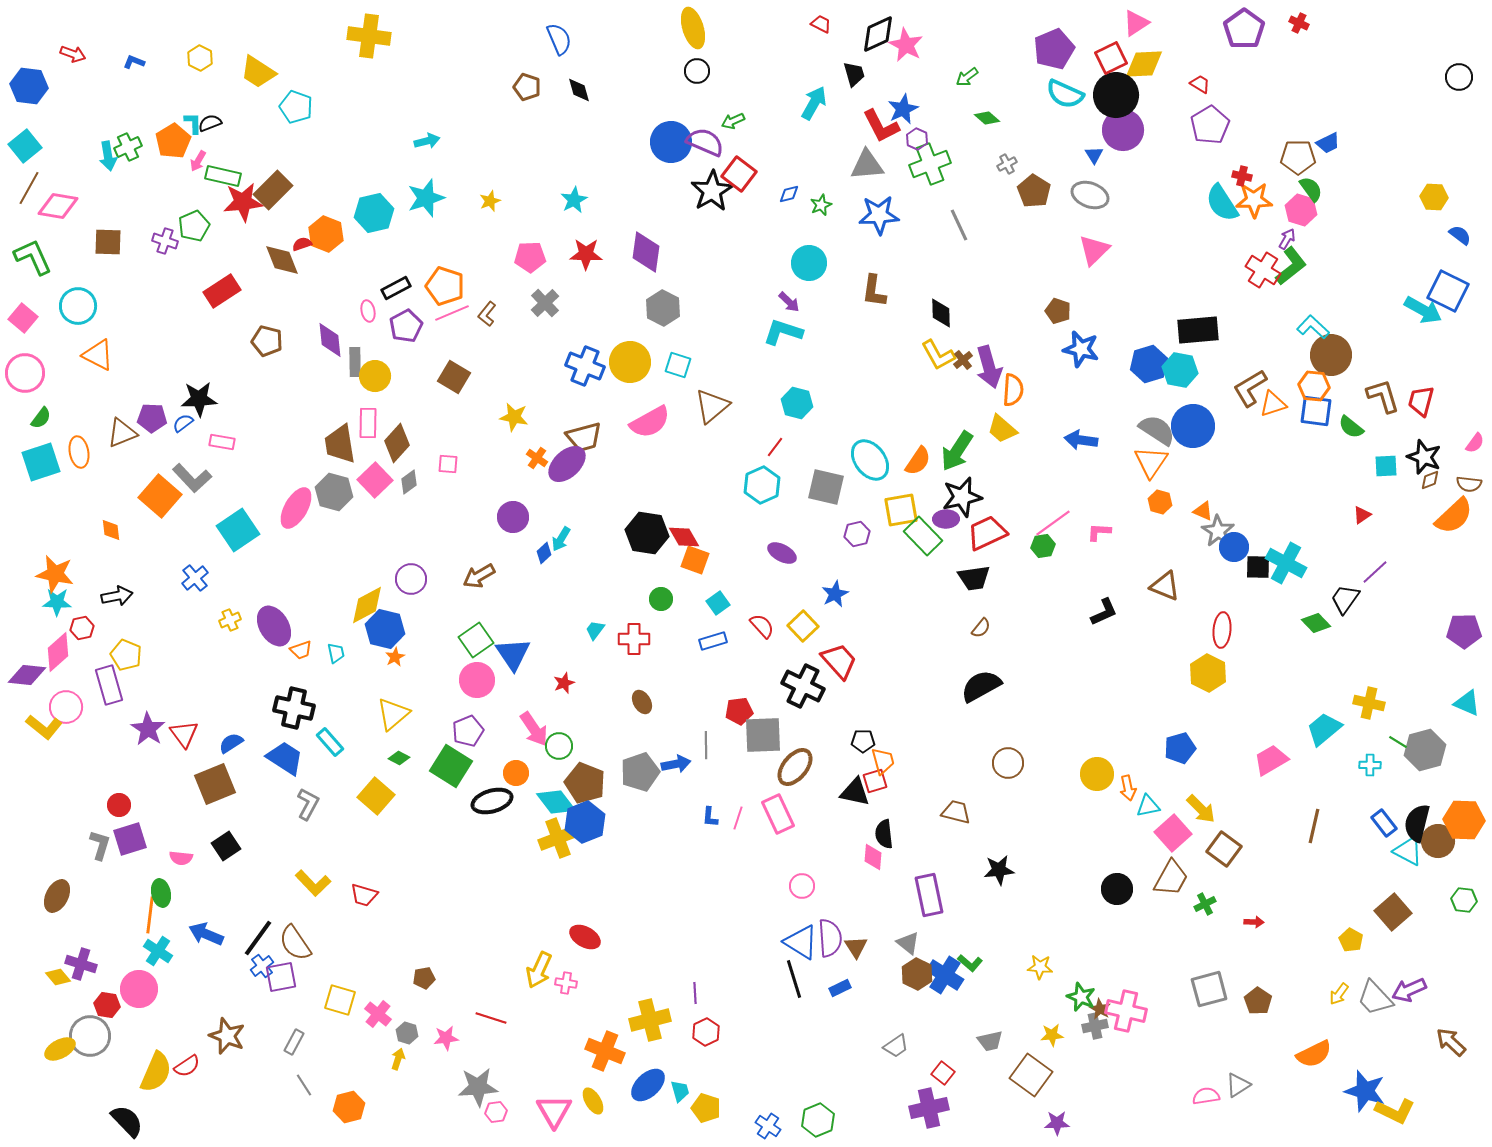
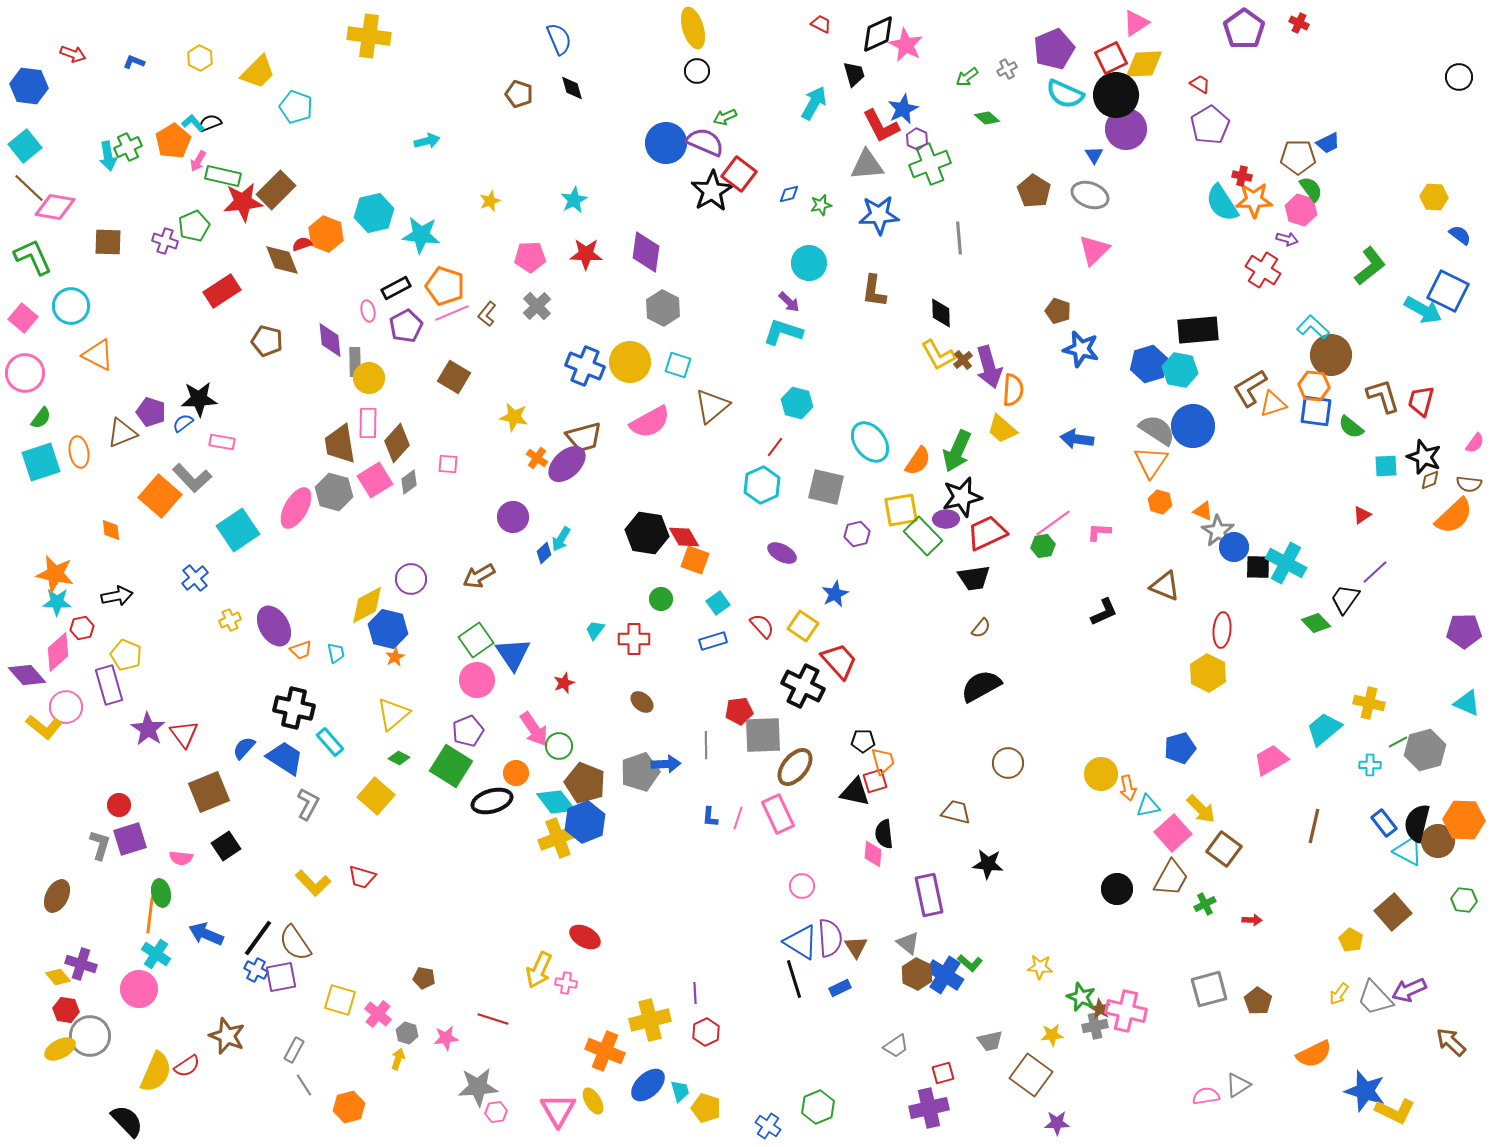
yellow trapezoid at (258, 72): rotated 78 degrees counterclockwise
brown pentagon at (527, 87): moved 8 px left, 7 px down
black diamond at (579, 90): moved 7 px left, 2 px up
green arrow at (733, 121): moved 8 px left, 4 px up
cyan L-shape at (193, 123): rotated 40 degrees counterclockwise
purple circle at (1123, 130): moved 3 px right, 1 px up
blue circle at (671, 142): moved 5 px left, 1 px down
gray cross at (1007, 164): moved 95 px up
brown line at (29, 188): rotated 76 degrees counterclockwise
brown rectangle at (273, 190): moved 3 px right
cyan star at (426, 198): moved 5 px left, 37 px down; rotated 24 degrees clockwise
green star at (821, 205): rotated 10 degrees clockwise
pink diamond at (58, 206): moved 3 px left, 1 px down
gray line at (959, 225): moved 13 px down; rotated 20 degrees clockwise
purple arrow at (1287, 239): rotated 75 degrees clockwise
green L-shape at (1291, 266): moved 79 px right
gray cross at (545, 303): moved 8 px left, 3 px down
cyan circle at (78, 306): moved 7 px left
yellow circle at (375, 376): moved 6 px left, 2 px down
purple pentagon at (152, 418): moved 1 px left, 6 px up; rotated 16 degrees clockwise
blue arrow at (1081, 440): moved 4 px left, 1 px up
green arrow at (957, 451): rotated 9 degrees counterclockwise
cyan ellipse at (870, 460): moved 18 px up
pink square at (375, 480): rotated 12 degrees clockwise
yellow square at (803, 626): rotated 12 degrees counterclockwise
blue hexagon at (385, 629): moved 3 px right
purple diamond at (27, 675): rotated 42 degrees clockwise
brown ellipse at (642, 702): rotated 20 degrees counterclockwise
green line at (1398, 742): rotated 60 degrees counterclockwise
blue semicircle at (231, 743): moved 13 px right, 5 px down; rotated 15 degrees counterclockwise
blue arrow at (676, 764): moved 10 px left; rotated 8 degrees clockwise
yellow circle at (1097, 774): moved 4 px right
brown square at (215, 784): moved 6 px left, 8 px down
pink diamond at (873, 857): moved 3 px up
black star at (999, 870): moved 11 px left, 6 px up; rotated 12 degrees clockwise
red trapezoid at (364, 895): moved 2 px left, 18 px up
red arrow at (1254, 922): moved 2 px left, 2 px up
cyan cross at (158, 951): moved 2 px left, 3 px down
blue cross at (262, 966): moved 6 px left, 4 px down; rotated 25 degrees counterclockwise
brown pentagon at (424, 978): rotated 20 degrees clockwise
red hexagon at (107, 1005): moved 41 px left, 5 px down
red line at (491, 1018): moved 2 px right, 1 px down
gray rectangle at (294, 1042): moved 8 px down
red square at (943, 1073): rotated 35 degrees clockwise
pink triangle at (554, 1111): moved 4 px right, 1 px up
green hexagon at (818, 1120): moved 13 px up
